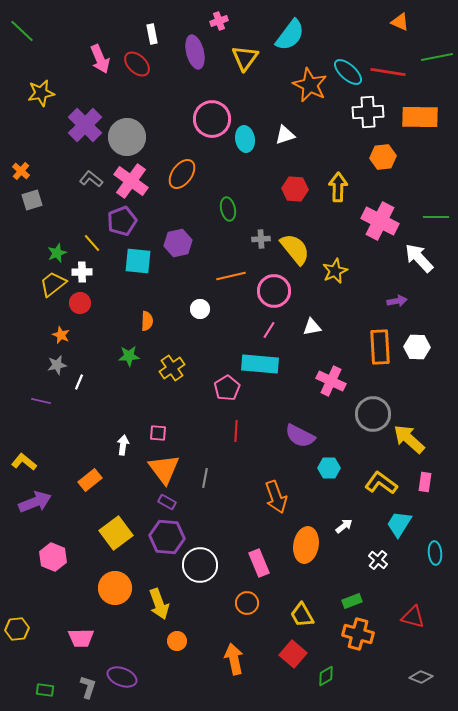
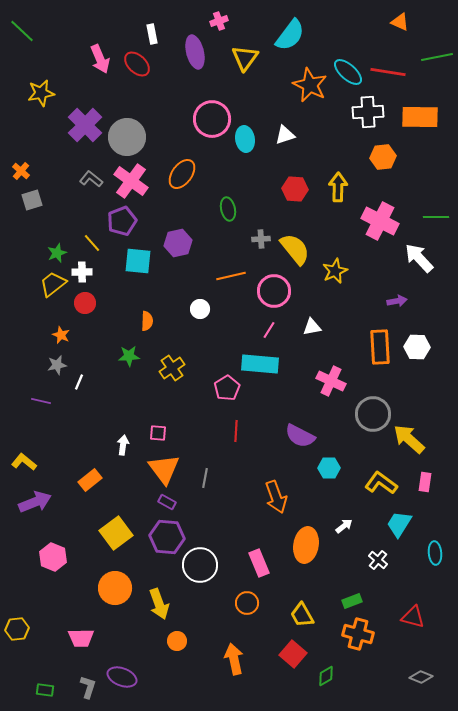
red circle at (80, 303): moved 5 px right
